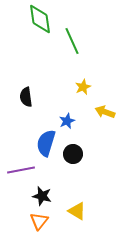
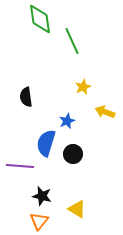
purple line: moved 1 px left, 4 px up; rotated 16 degrees clockwise
yellow triangle: moved 2 px up
